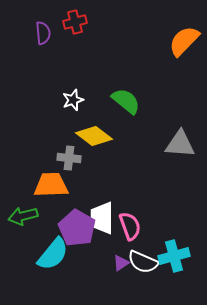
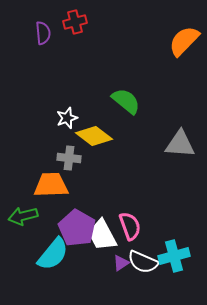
white star: moved 6 px left, 18 px down
white trapezoid: moved 17 px down; rotated 28 degrees counterclockwise
